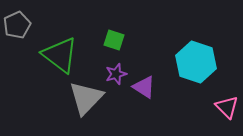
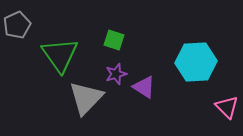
green triangle: rotated 18 degrees clockwise
cyan hexagon: rotated 21 degrees counterclockwise
